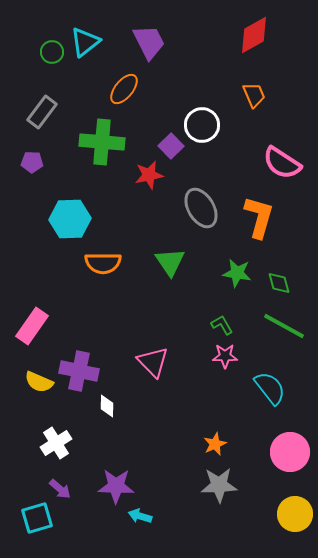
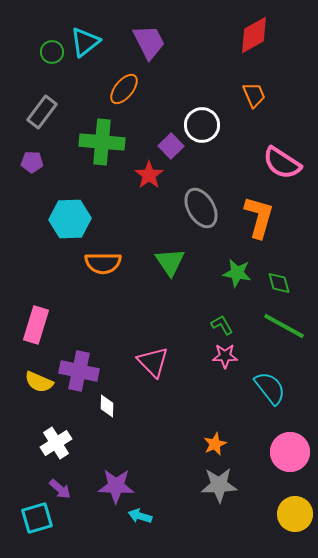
red star: rotated 24 degrees counterclockwise
pink rectangle: moved 4 px right, 1 px up; rotated 18 degrees counterclockwise
